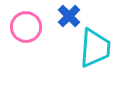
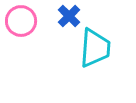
pink circle: moved 5 px left, 6 px up
